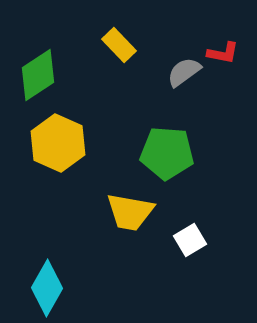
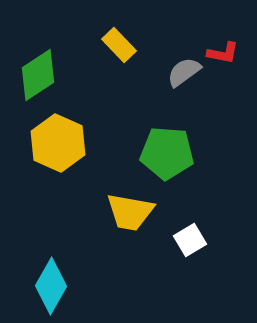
cyan diamond: moved 4 px right, 2 px up
